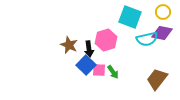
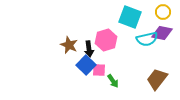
green arrow: moved 9 px down
